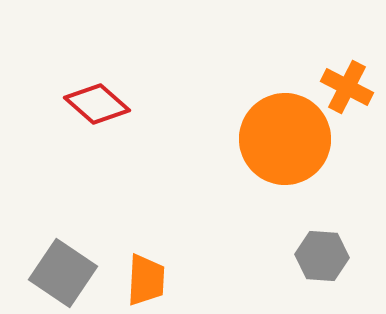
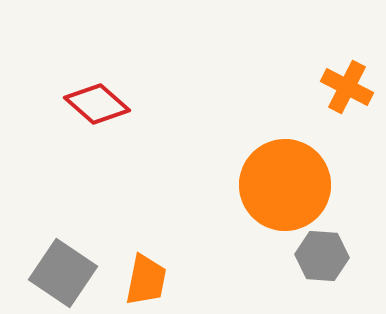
orange circle: moved 46 px down
orange trapezoid: rotated 8 degrees clockwise
